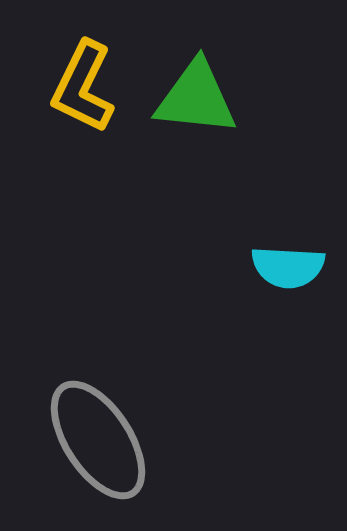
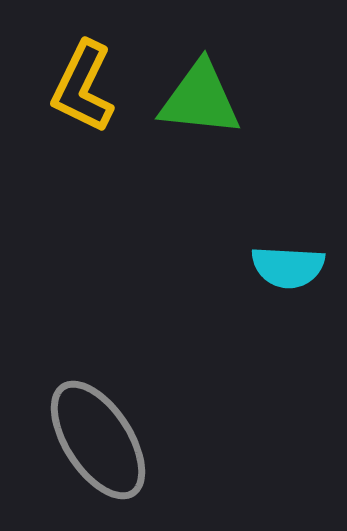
green triangle: moved 4 px right, 1 px down
